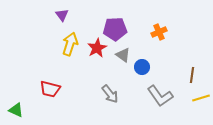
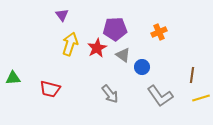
green triangle: moved 3 px left, 32 px up; rotated 28 degrees counterclockwise
